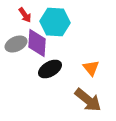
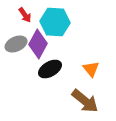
purple diamond: moved 1 px right, 1 px down; rotated 24 degrees clockwise
orange triangle: moved 1 px down
brown arrow: moved 3 px left, 1 px down
